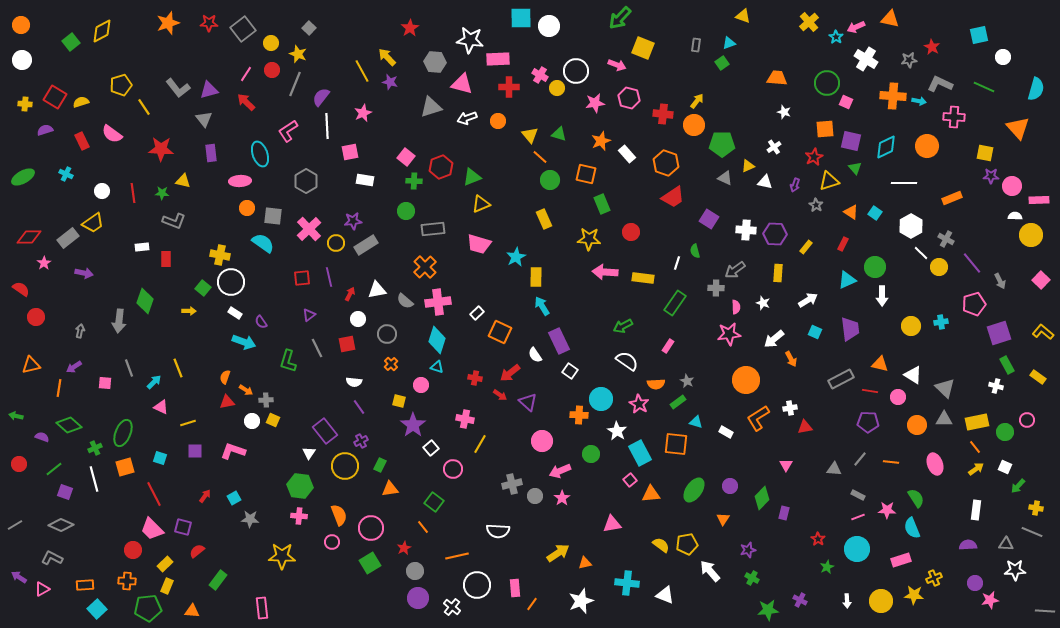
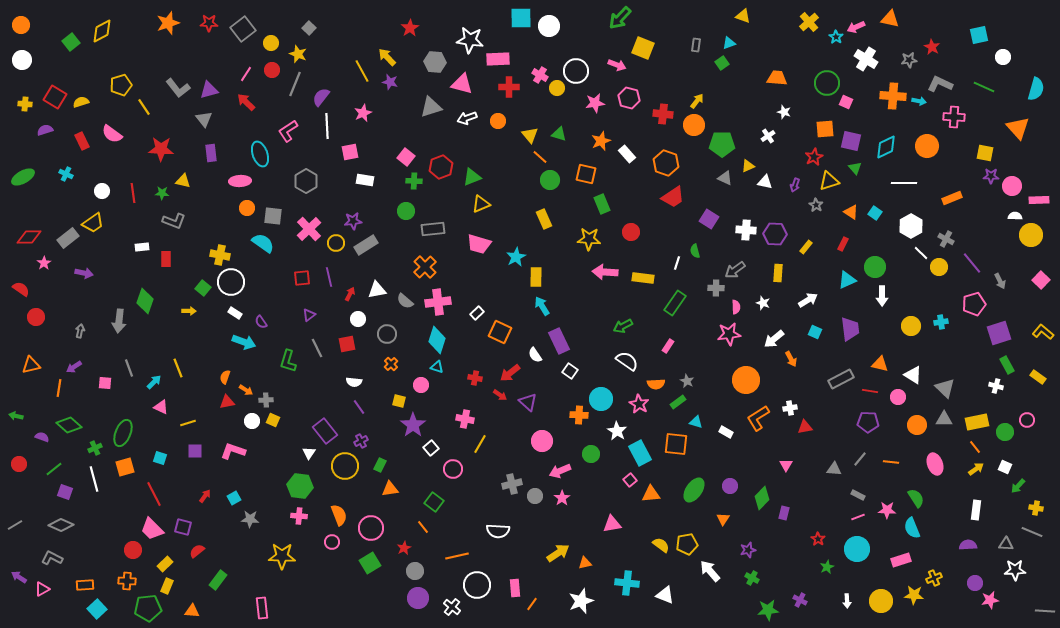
white cross at (774, 147): moved 6 px left, 11 px up
